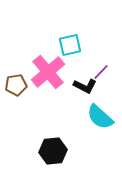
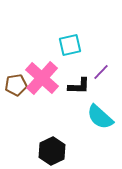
pink cross: moved 6 px left, 6 px down; rotated 8 degrees counterclockwise
black L-shape: moved 6 px left; rotated 25 degrees counterclockwise
black hexagon: moved 1 px left; rotated 20 degrees counterclockwise
